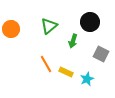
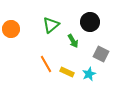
green triangle: moved 2 px right, 1 px up
green arrow: rotated 48 degrees counterclockwise
yellow rectangle: moved 1 px right
cyan star: moved 2 px right, 5 px up
